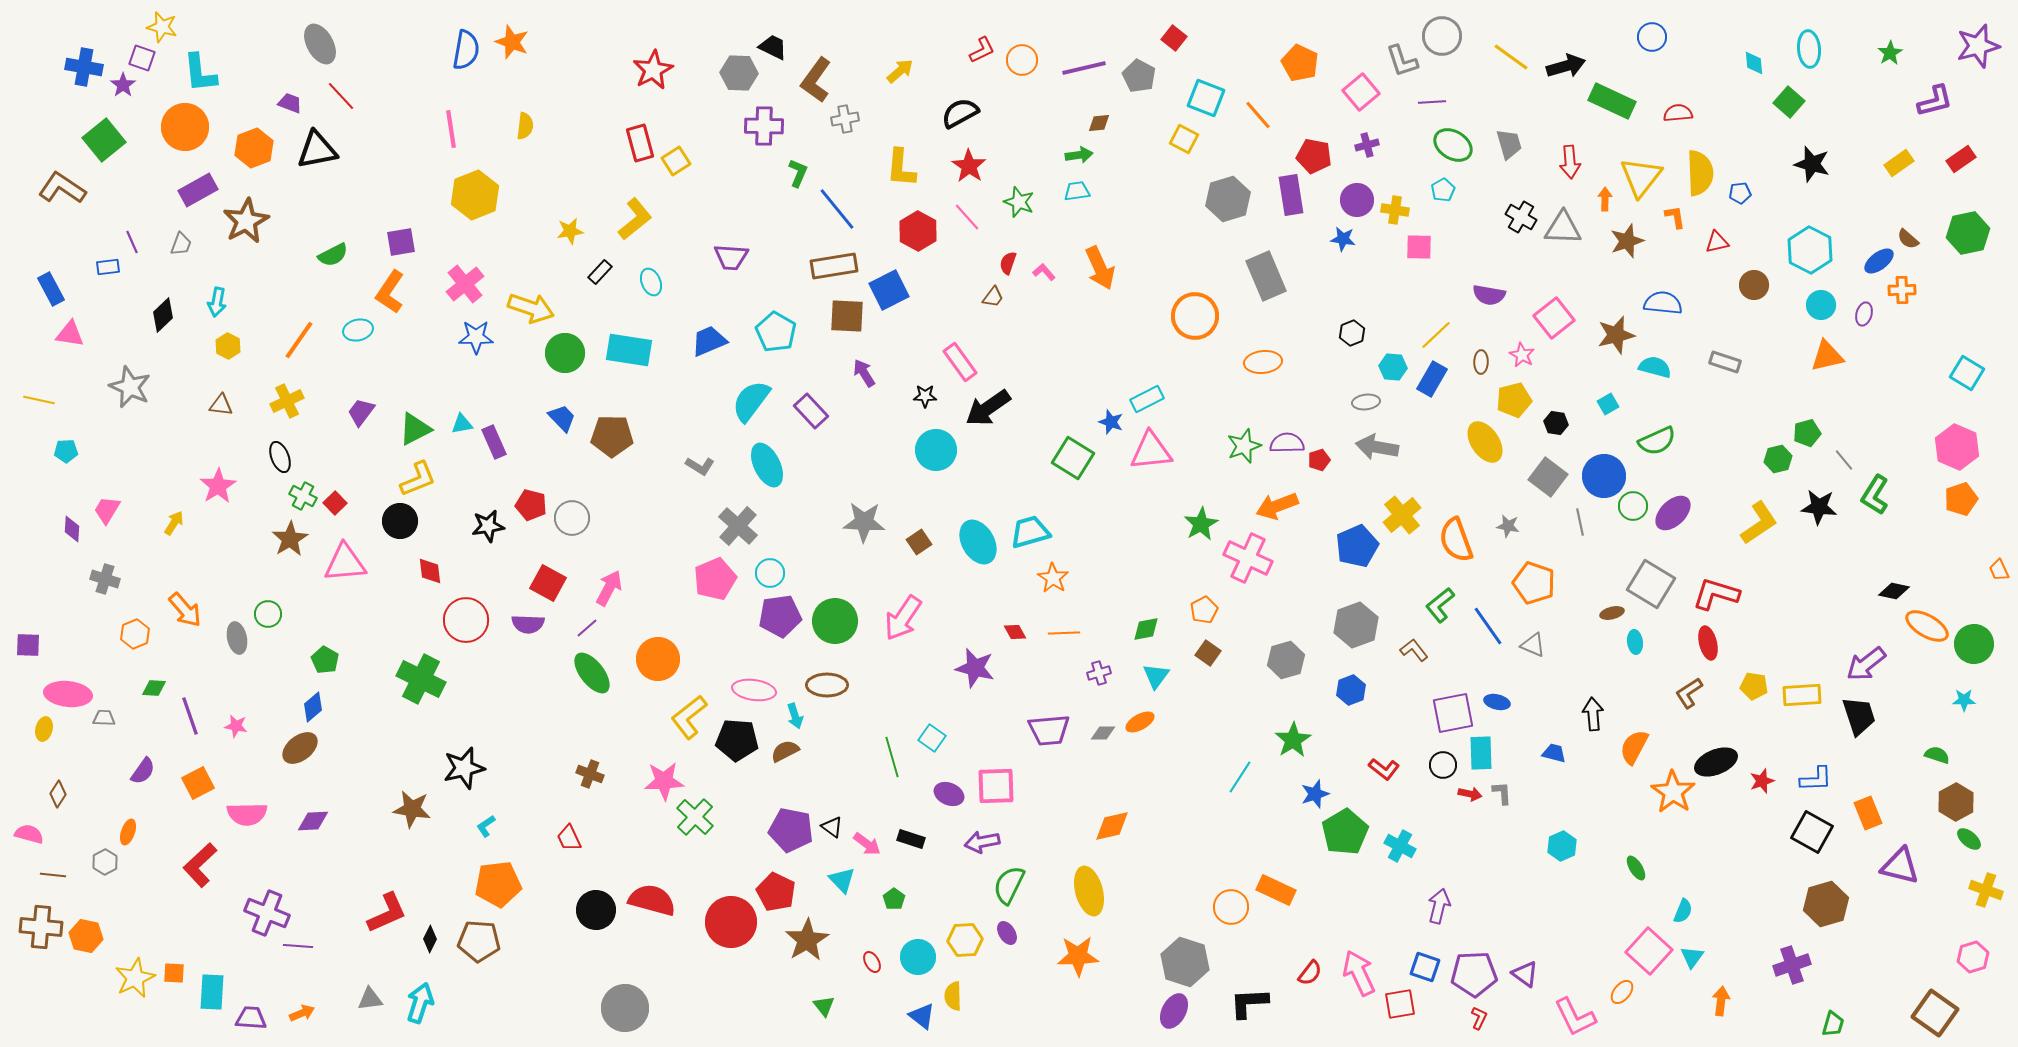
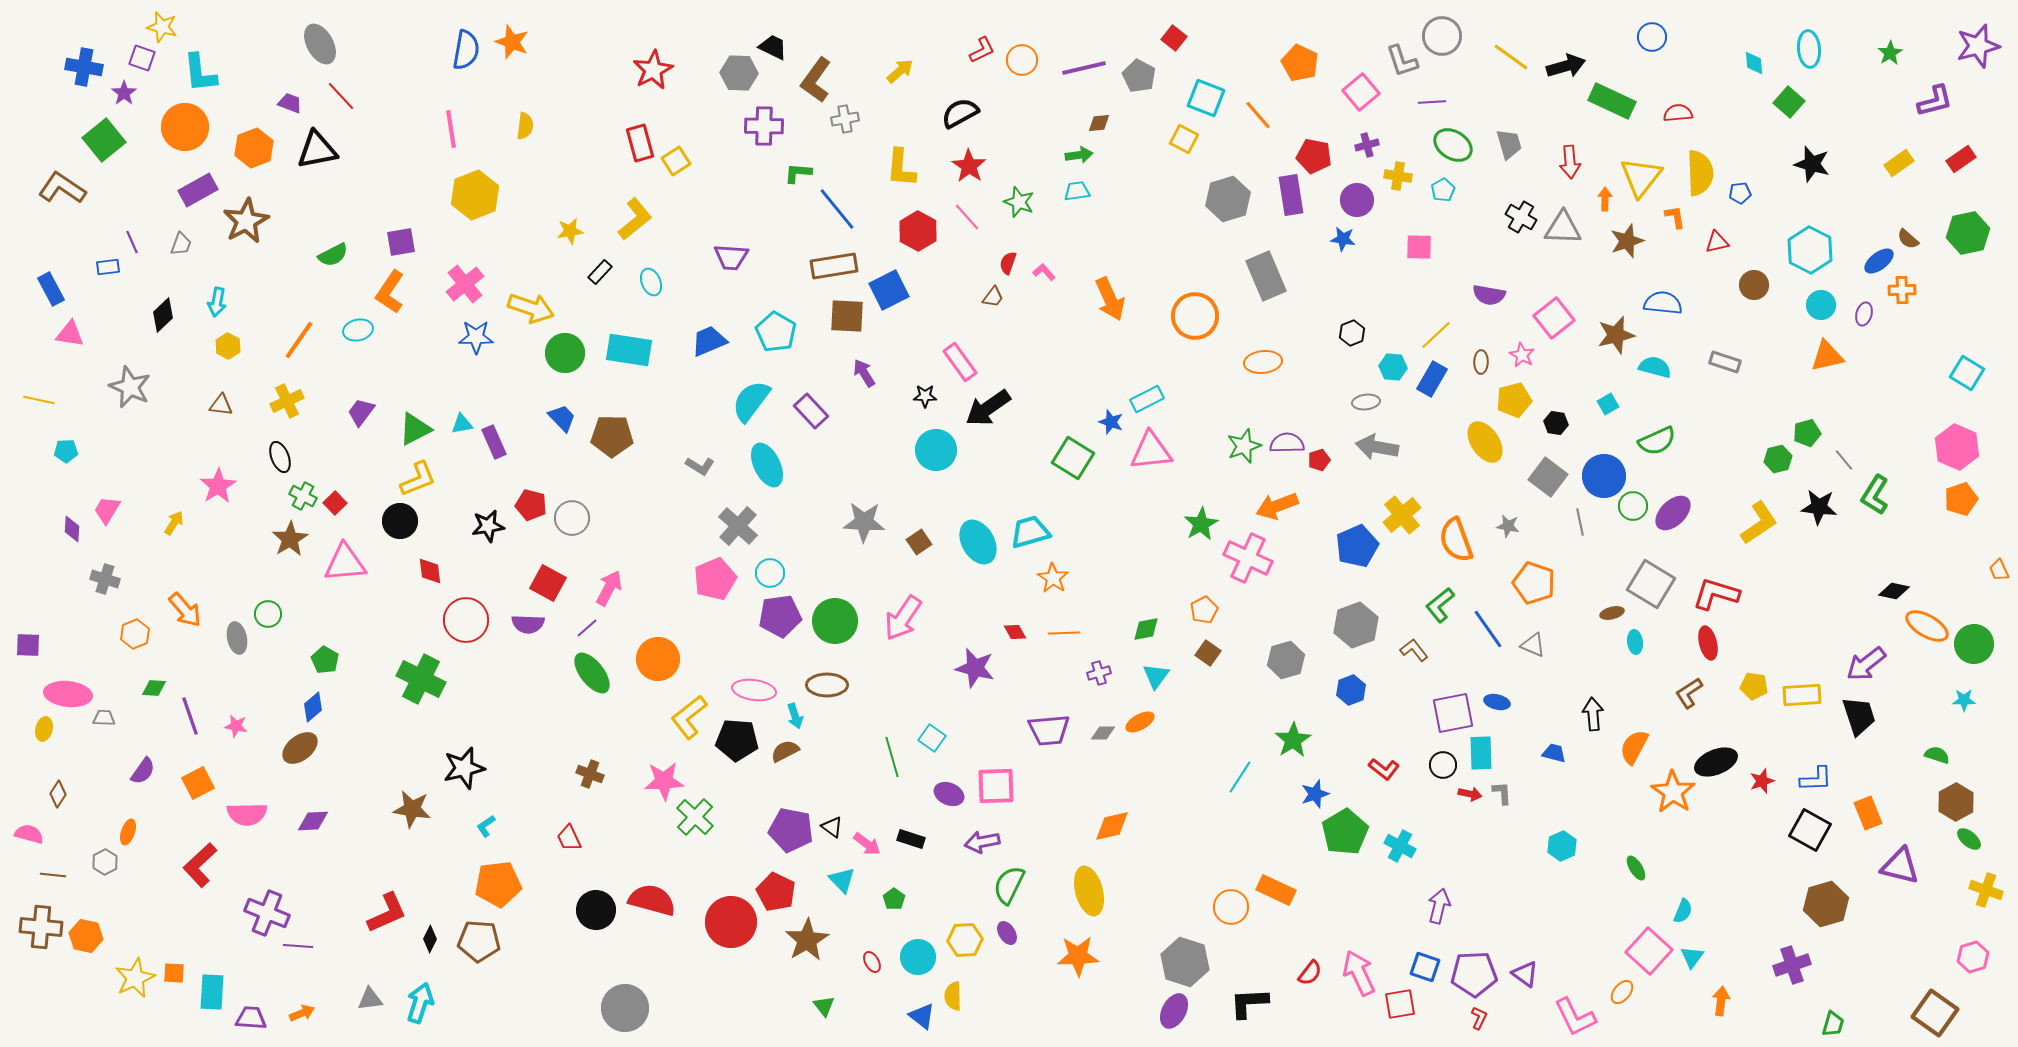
purple star at (123, 85): moved 1 px right, 8 px down
green L-shape at (798, 173): rotated 108 degrees counterclockwise
yellow cross at (1395, 210): moved 3 px right, 34 px up
orange arrow at (1100, 268): moved 10 px right, 31 px down
blue line at (1488, 626): moved 3 px down
black square at (1812, 832): moved 2 px left, 2 px up
